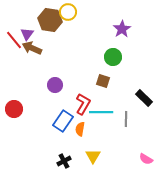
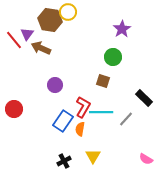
brown arrow: moved 9 px right
red L-shape: moved 3 px down
gray line: rotated 42 degrees clockwise
